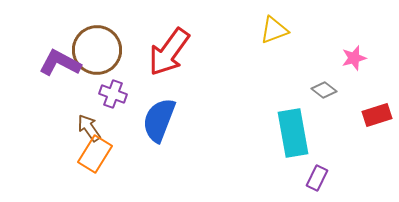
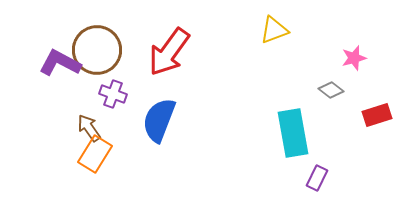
gray diamond: moved 7 px right
